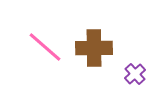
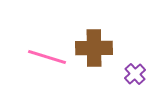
pink line: moved 2 px right, 10 px down; rotated 24 degrees counterclockwise
